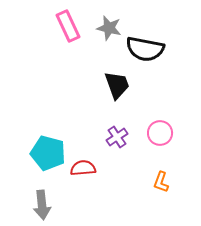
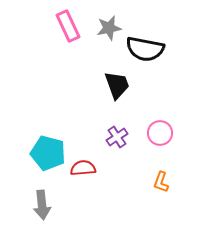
gray star: rotated 25 degrees counterclockwise
